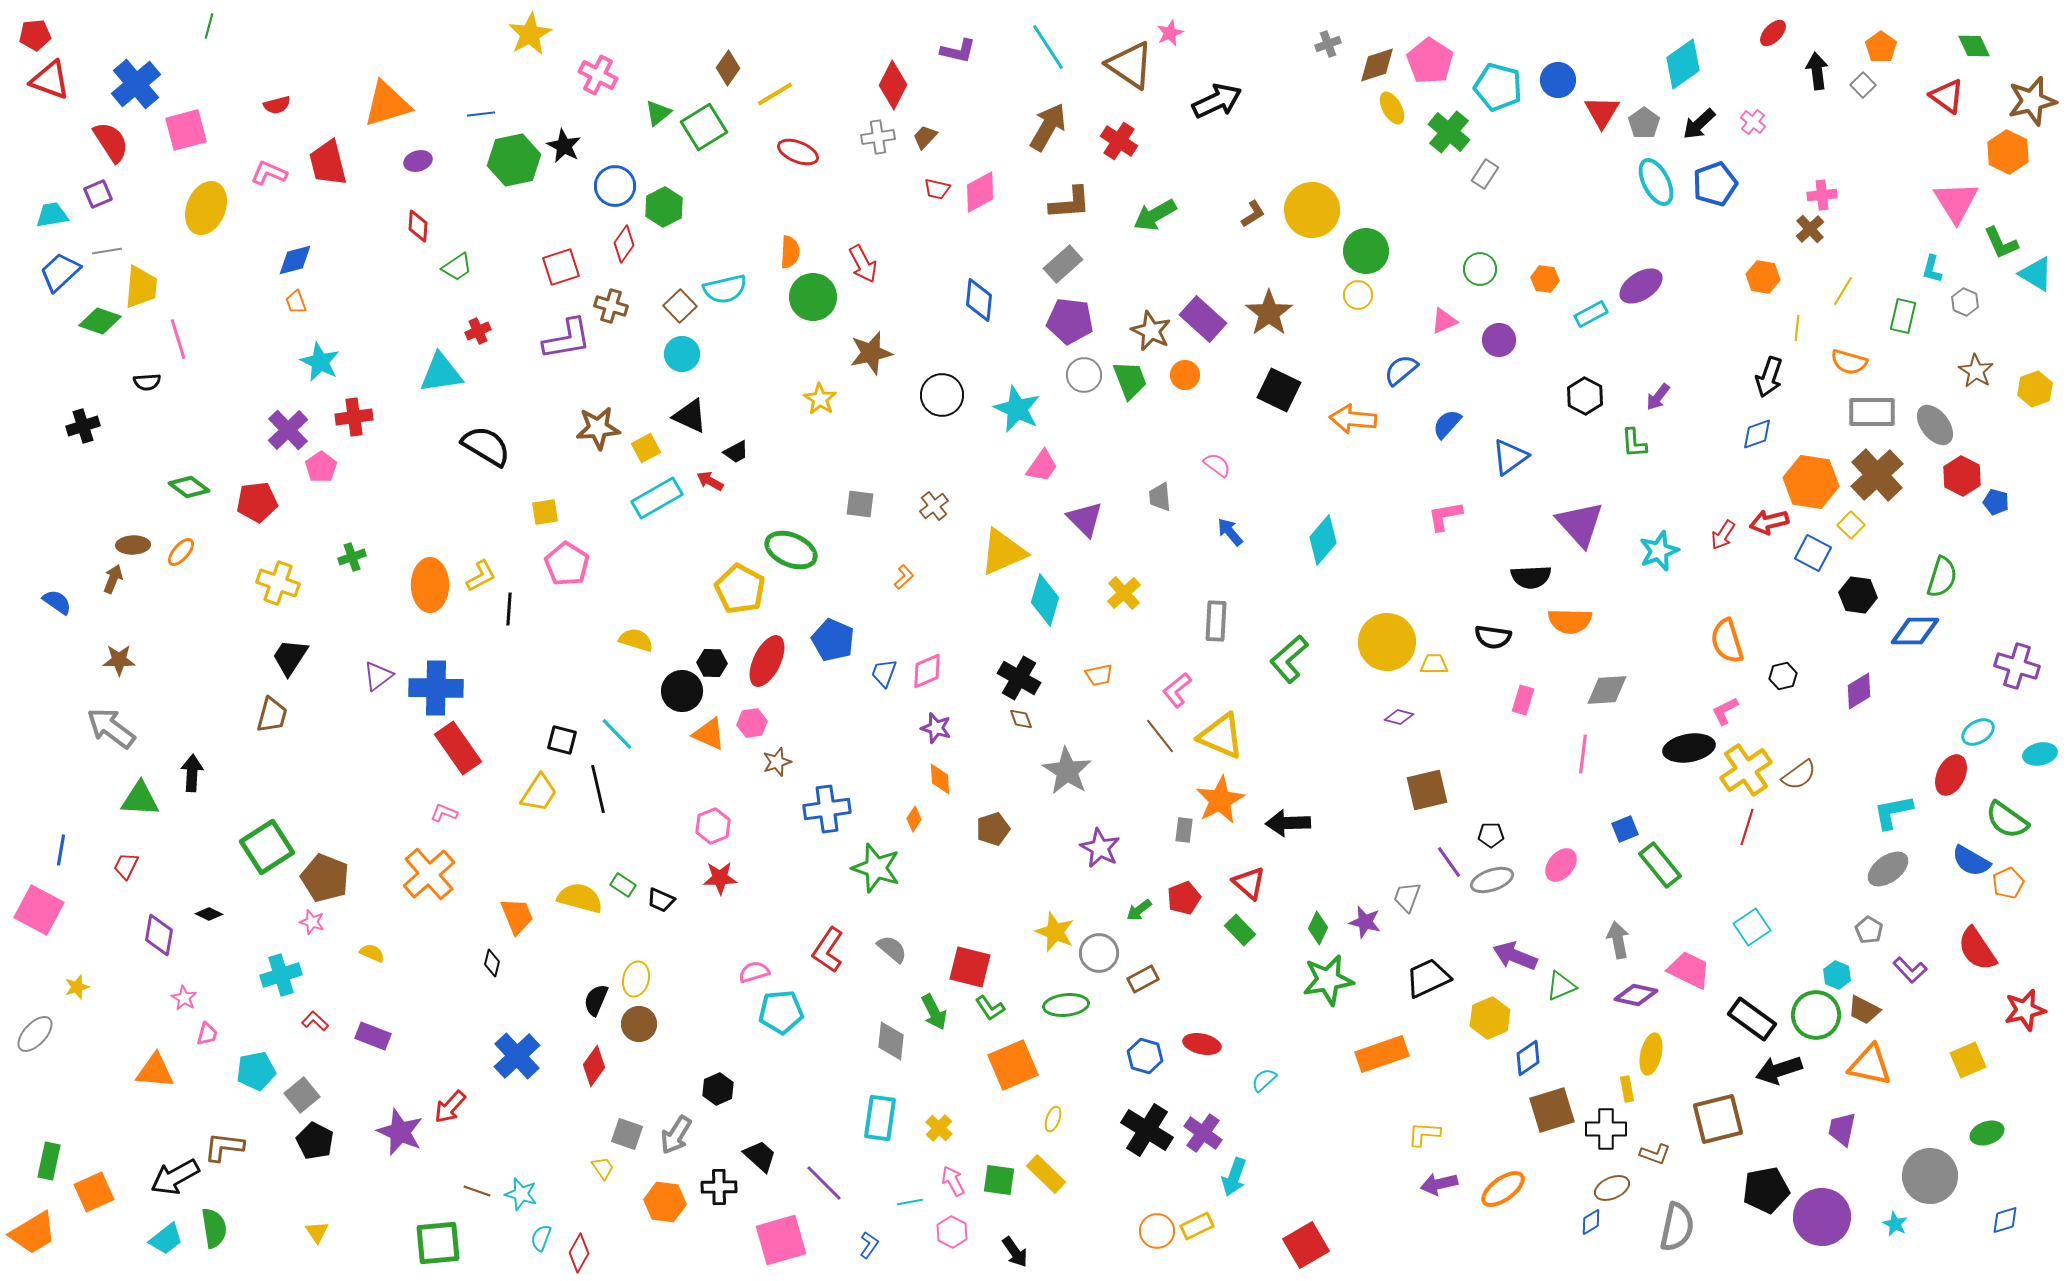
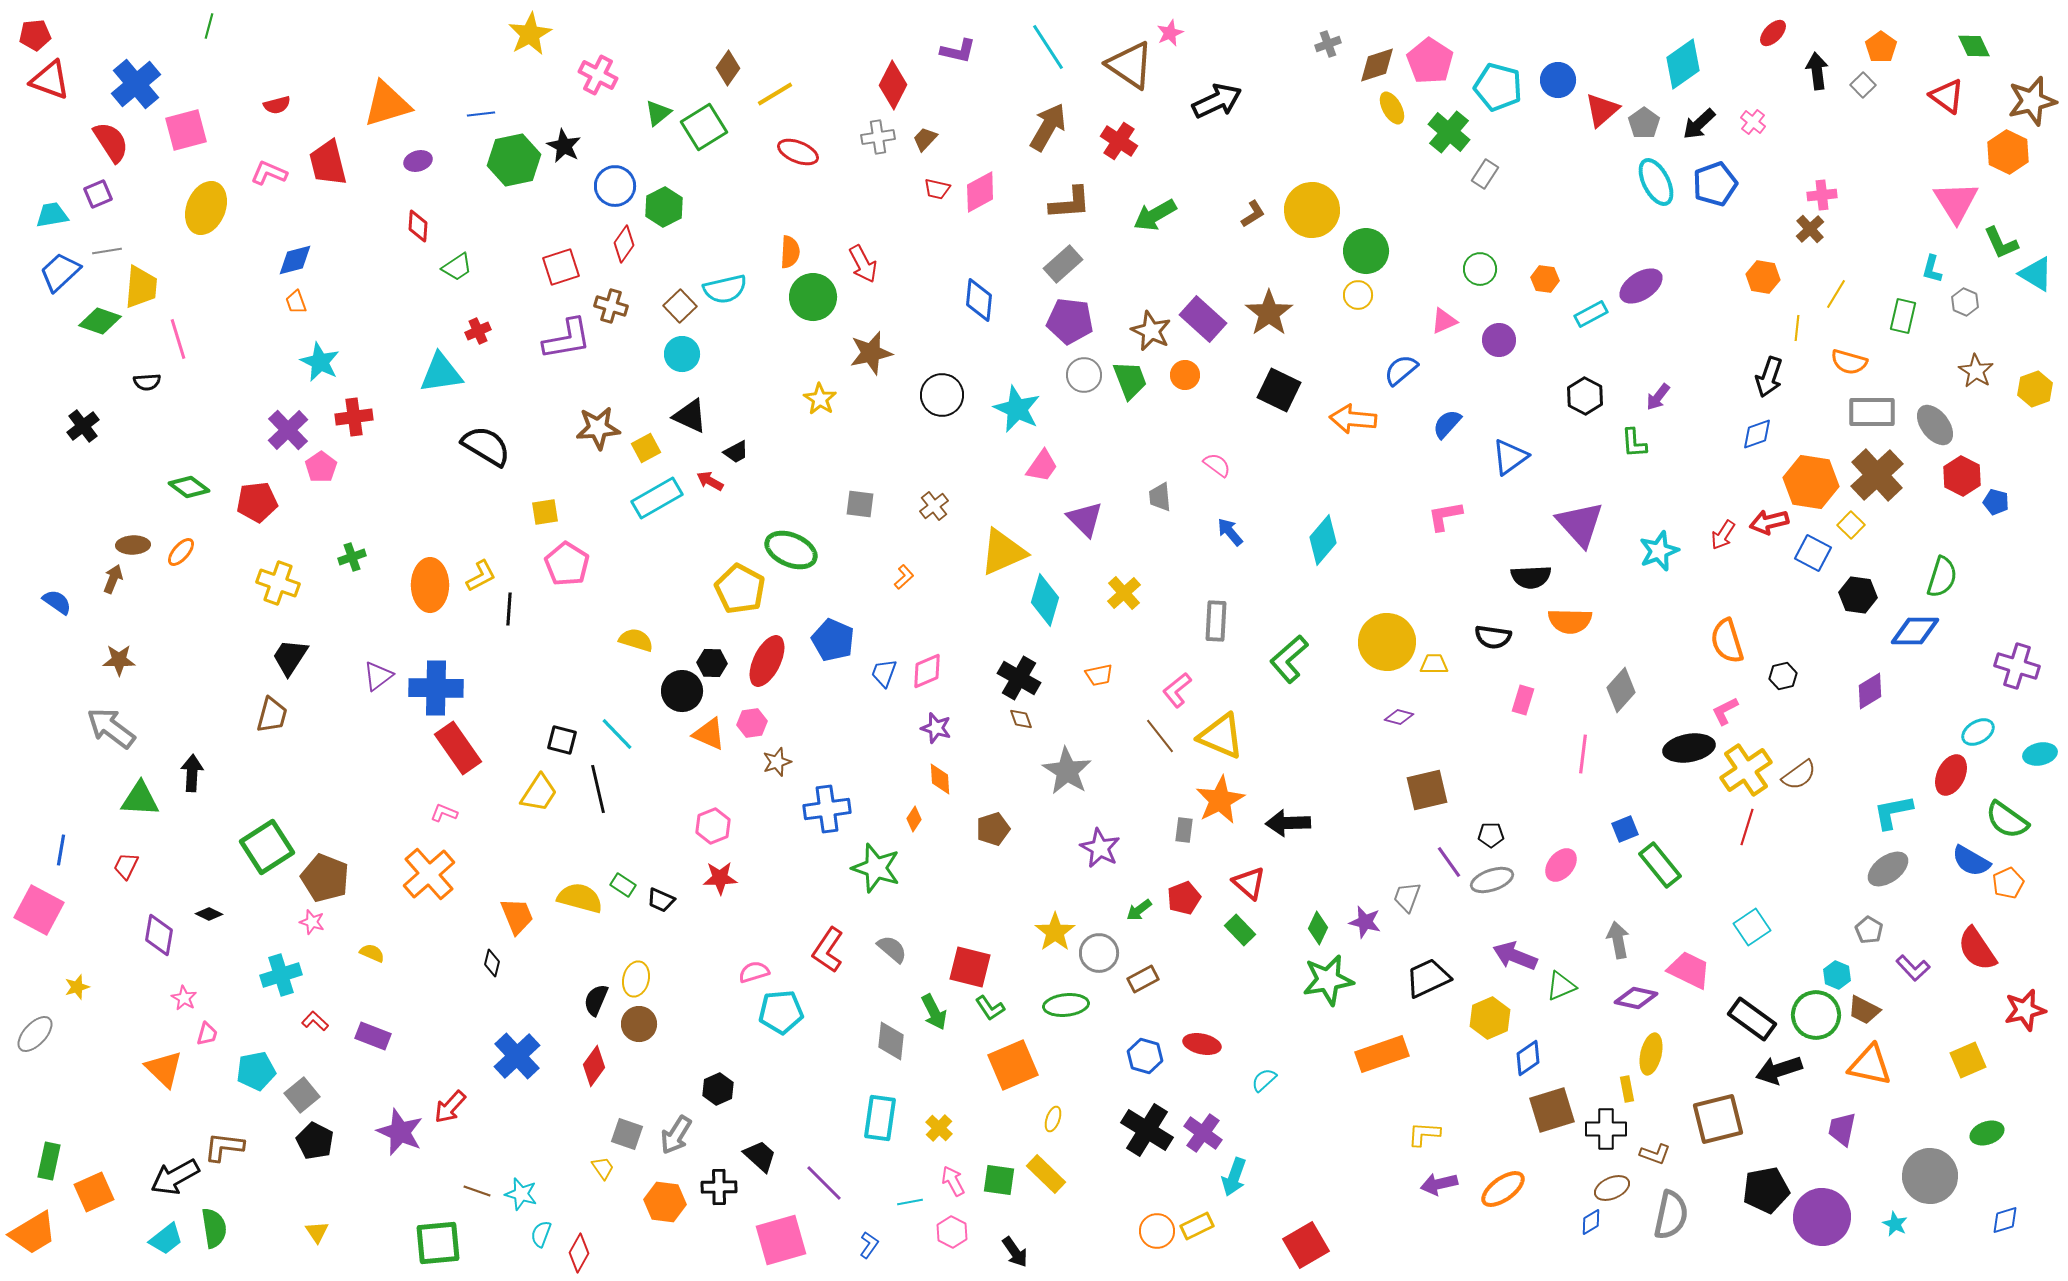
red triangle at (1602, 112): moved 2 px up; rotated 18 degrees clockwise
brown trapezoid at (925, 137): moved 2 px down
yellow line at (1843, 291): moved 7 px left, 3 px down
black cross at (83, 426): rotated 20 degrees counterclockwise
gray diamond at (1607, 690): moved 14 px right; rotated 45 degrees counterclockwise
purple diamond at (1859, 691): moved 11 px right
yellow star at (1055, 932): rotated 15 degrees clockwise
purple L-shape at (1910, 970): moved 3 px right, 2 px up
purple diamond at (1636, 995): moved 3 px down
orange triangle at (155, 1071): moved 9 px right, 2 px up; rotated 39 degrees clockwise
gray semicircle at (1677, 1227): moved 6 px left, 12 px up
cyan semicircle at (541, 1238): moved 4 px up
